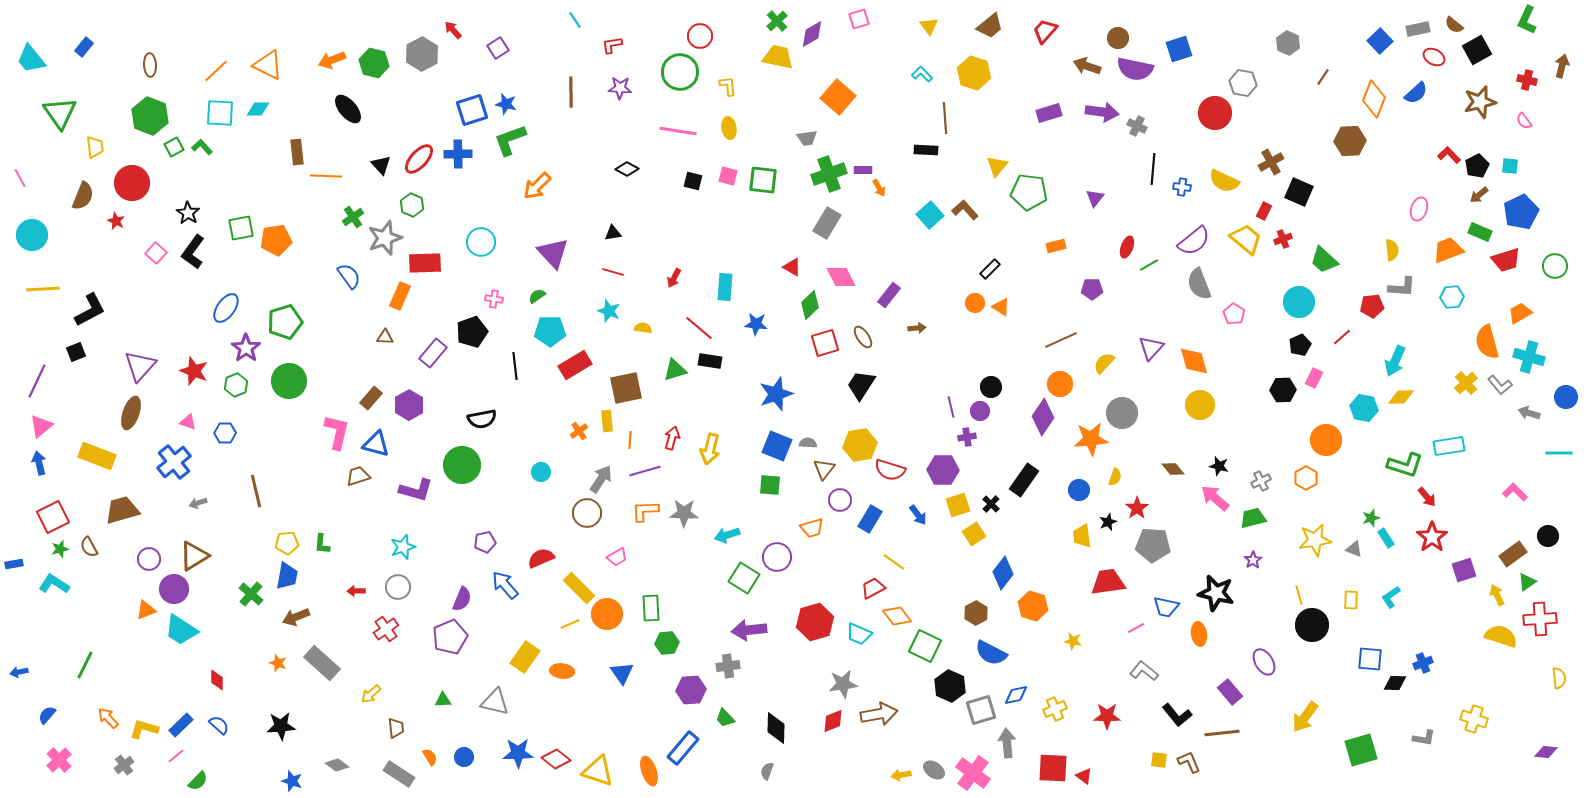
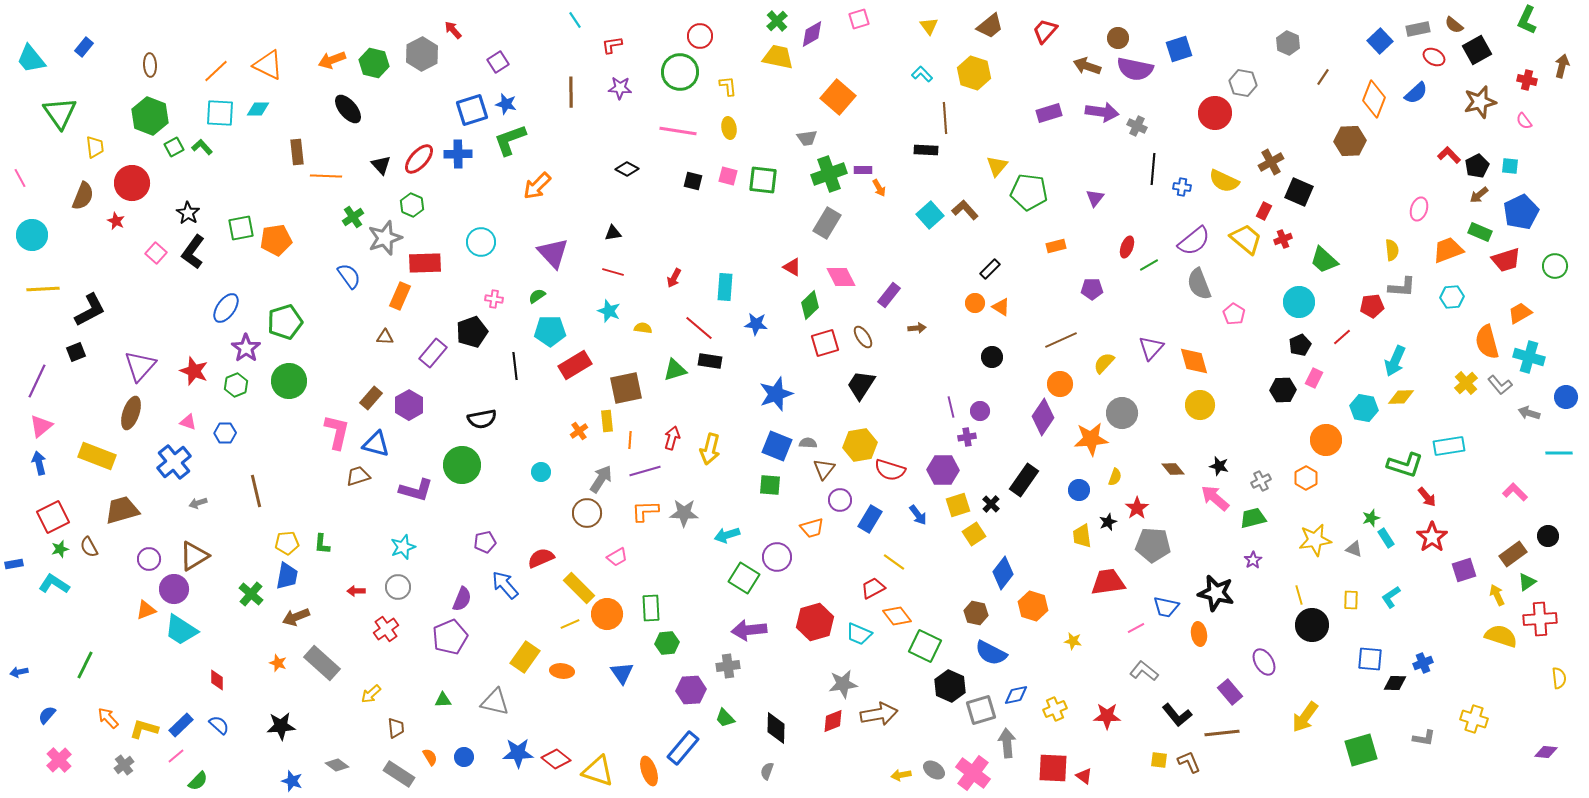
purple square at (498, 48): moved 14 px down
black circle at (991, 387): moved 1 px right, 30 px up
brown hexagon at (976, 613): rotated 20 degrees counterclockwise
